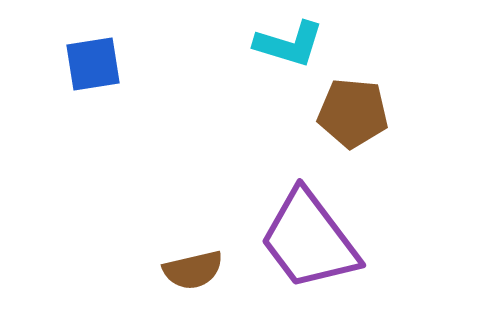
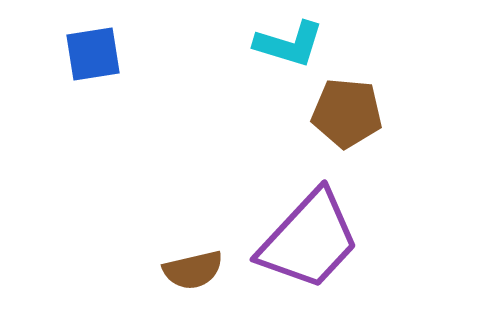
blue square: moved 10 px up
brown pentagon: moved 6 px left
purple trapezoid: rotated 100 degrees counterclockwise
